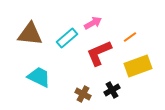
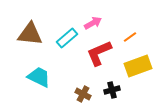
black cross: rotated 14 degrees clockwise
